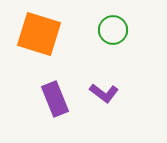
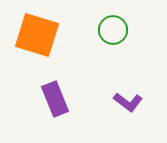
orange square: moved 2 px left, 1 px down
purple L-shape: moved 24 px right, 9 px down
